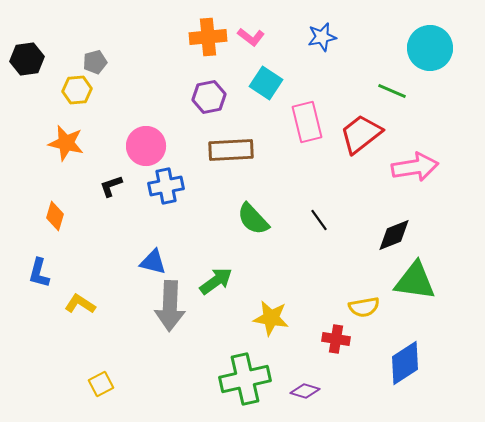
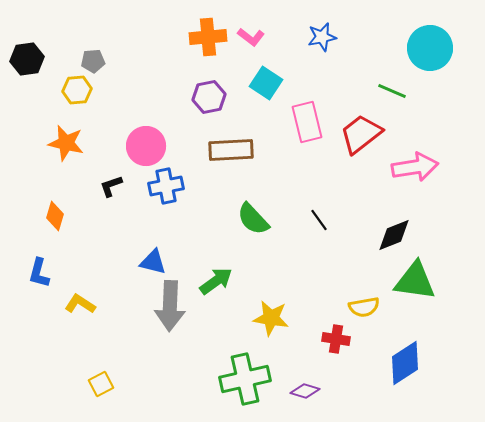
gray pentagon: moved 2 px left, 1 px up; rotated 10 degrees clockwise
